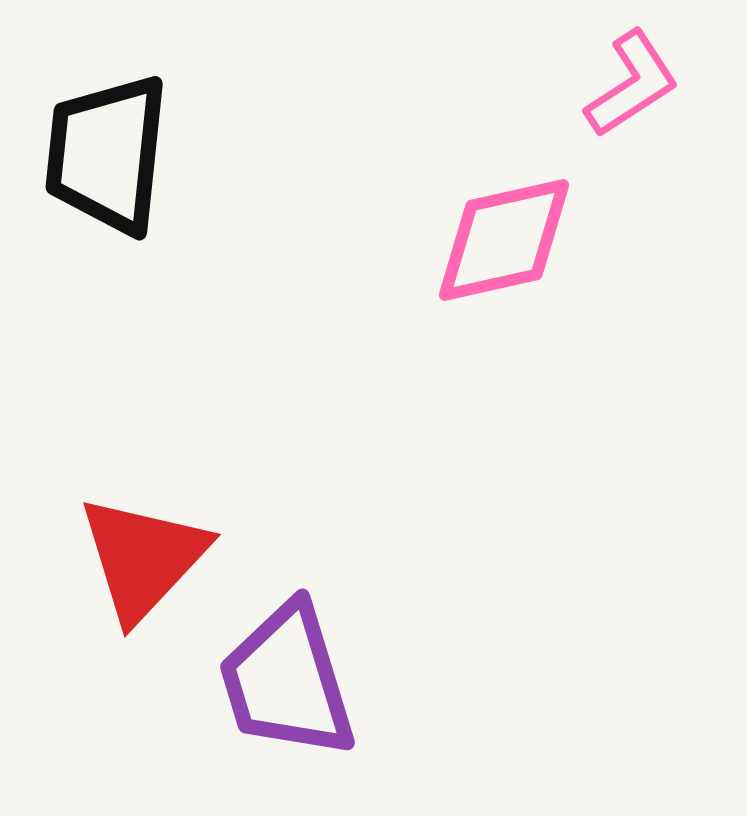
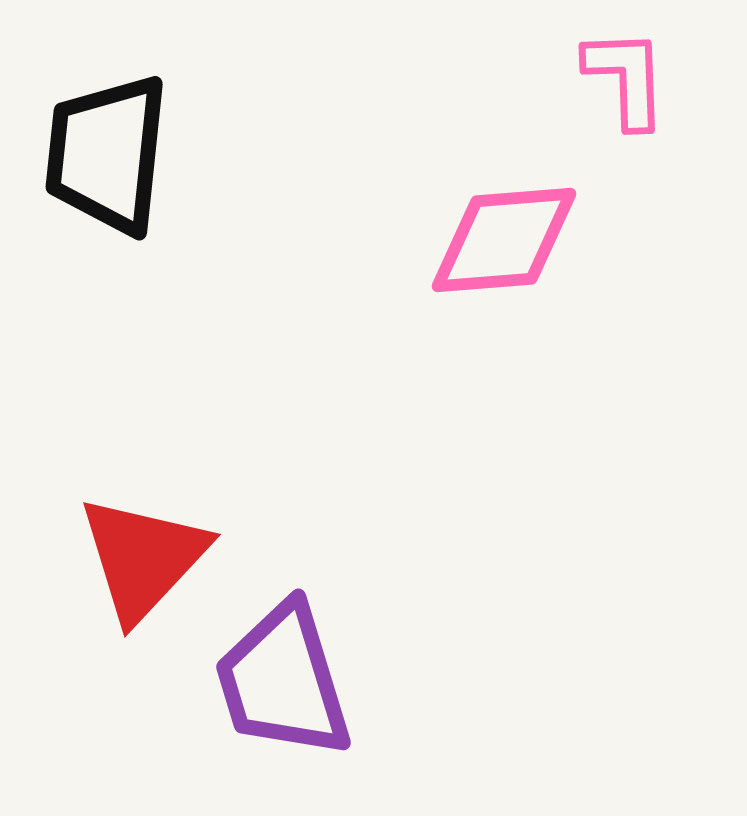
pink L-shape: moved 6 px left, 6 px up; rotated 59 degrees counterclockwise
pink diamond: rotated 8 degrees clockwise
purple trapezoid: moved 4 px left
